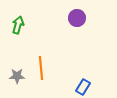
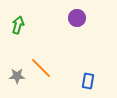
orange line: rotated 40 degrees counterclockwise
blue rectangle: moved 5 px right, 6 px up; rotated 21 degrees counterclockwise
